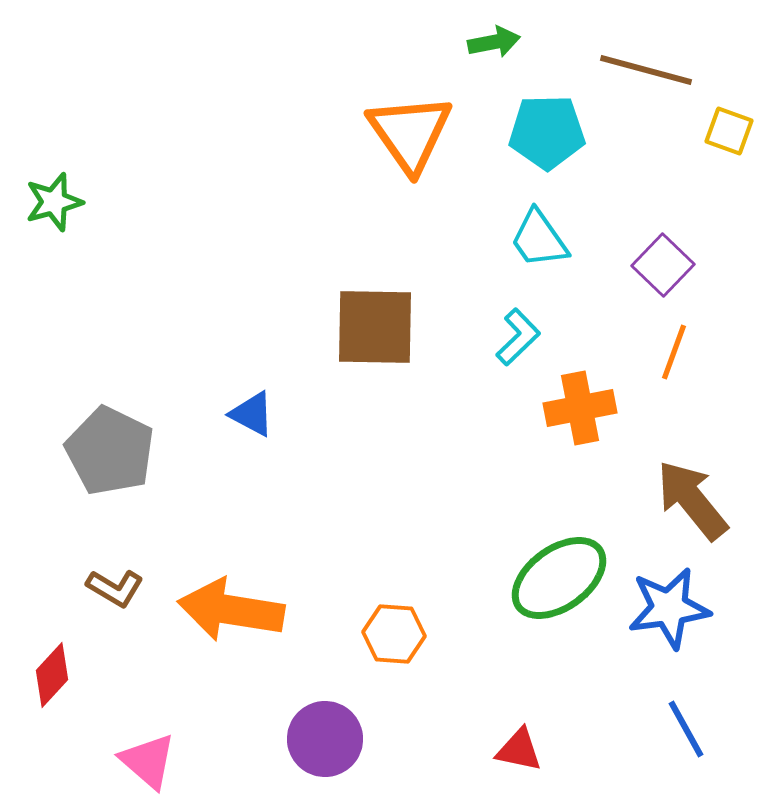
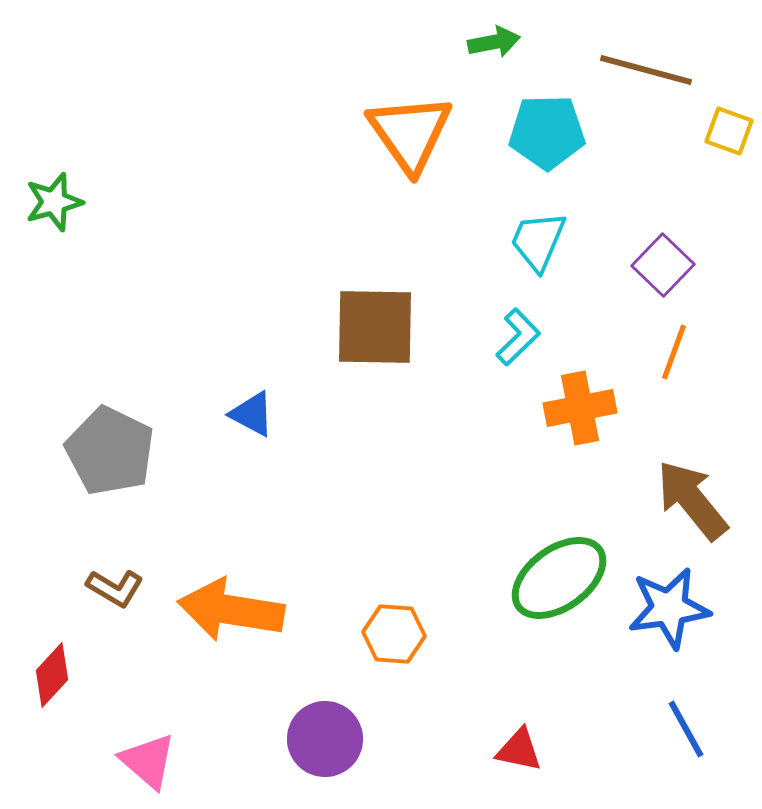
cyan trapezoid: moved 1 px left, 2 px down; rotated 58 degrees clockwise
